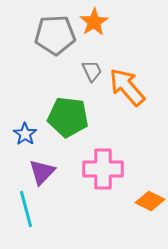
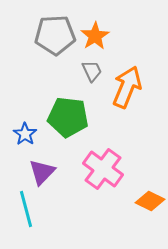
orange star: moved 1 px right, 14 px down
orange arrow: rotated 63 degrees clockwise
pink cross: rotated 36 degrees clockwise
